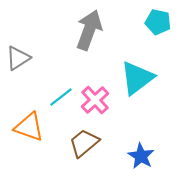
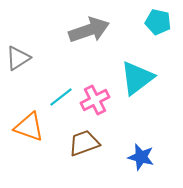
gray arrow: rotated 51 degrees clockwise
pink cross: rotated 16 degrees clockwise
brown trapezoid: rotated 20 degrees clockwise
blue star: moved 1 px down; rotated 16 degrees counterclockwise
